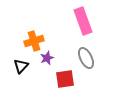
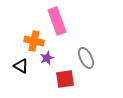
pink rectangle: moved 26 px left
orange cross: rotated 30 degrees clockwise
black triangle: rotated 42 degrees counterclockwise
